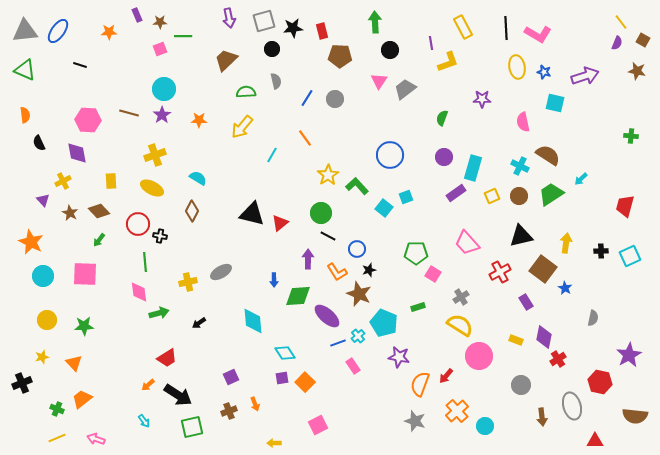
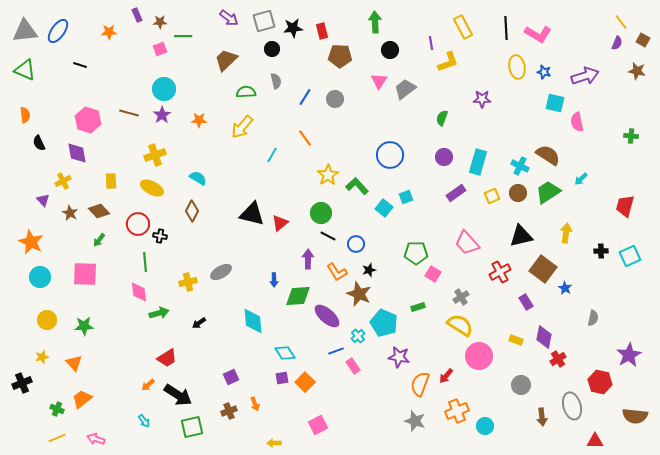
purple arrow at (229, 18): rotated 42 degrees counterclockwise
blue line at (307, 98): moved 2 px left, 1 px up
pink hexagon at (88, 120): rotated 15 degrees clockwise
pink semicircle at (523, 122): moved 54 px right
cyan rectangle at (473, 168): moved 5 px right, 6 px up
green trapezoid at (551, 194): moved 3 px left, 2 px up
brown circle at (519, 196): moved 1 px left, 3 px up
yellow arrow at (566, 243): moved 10 px up
blue circle at (357, 249): moved 1 px left, 5 px up
cyan circle at (43, 276): moved 3 px left, 1 px down
blue line at (338, 343): moved 2 px left, 8 px down
orange cross at (457, 411): rotated 20 degrees clockwise
